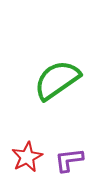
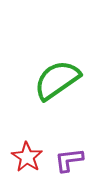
red star: rotated 12 degrees counterclockwise
